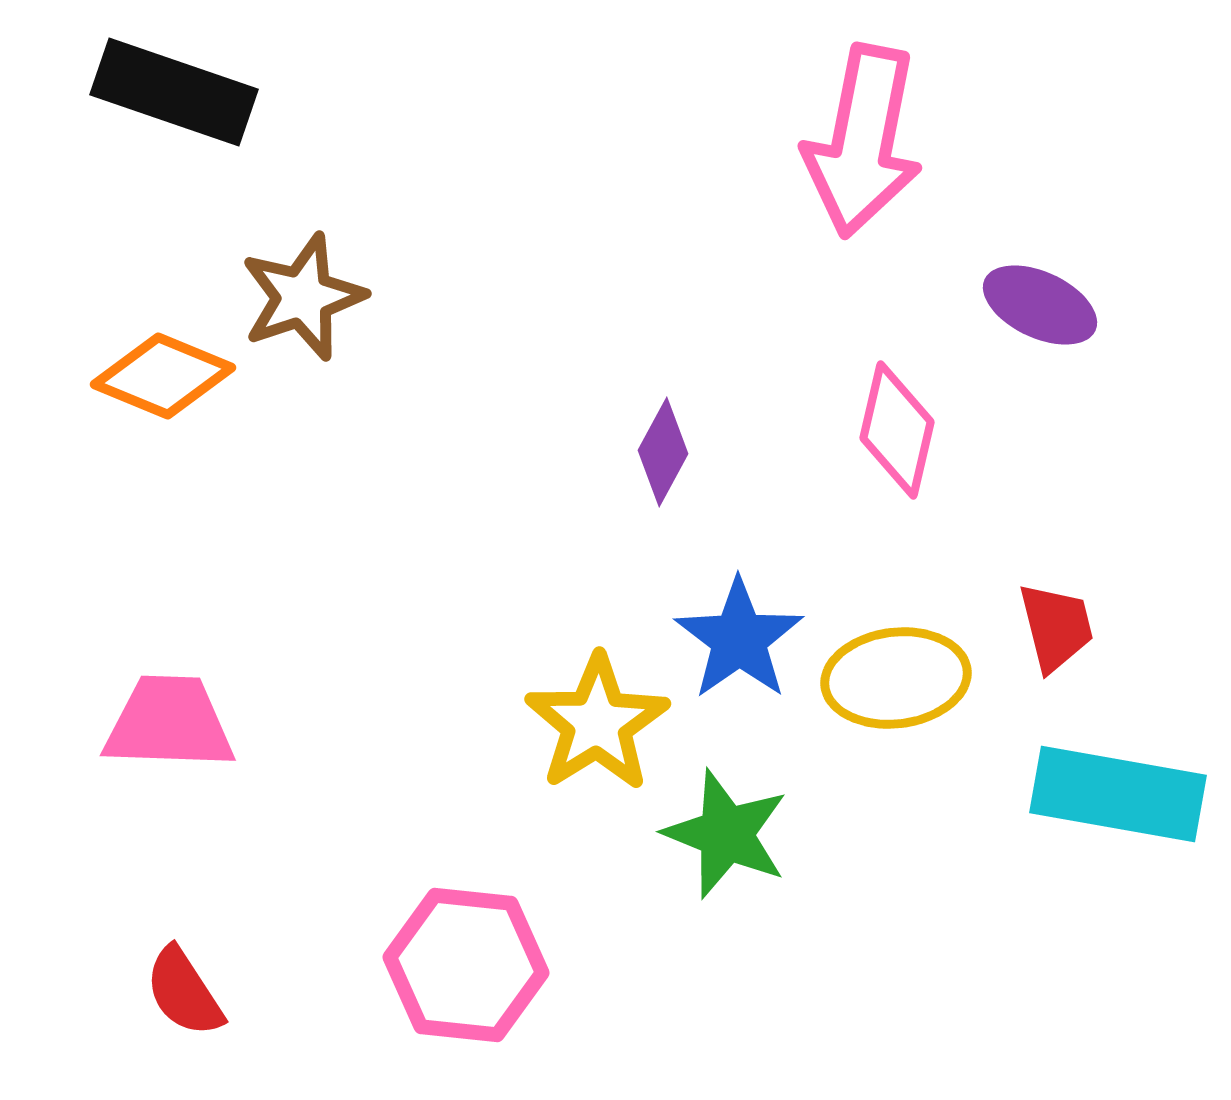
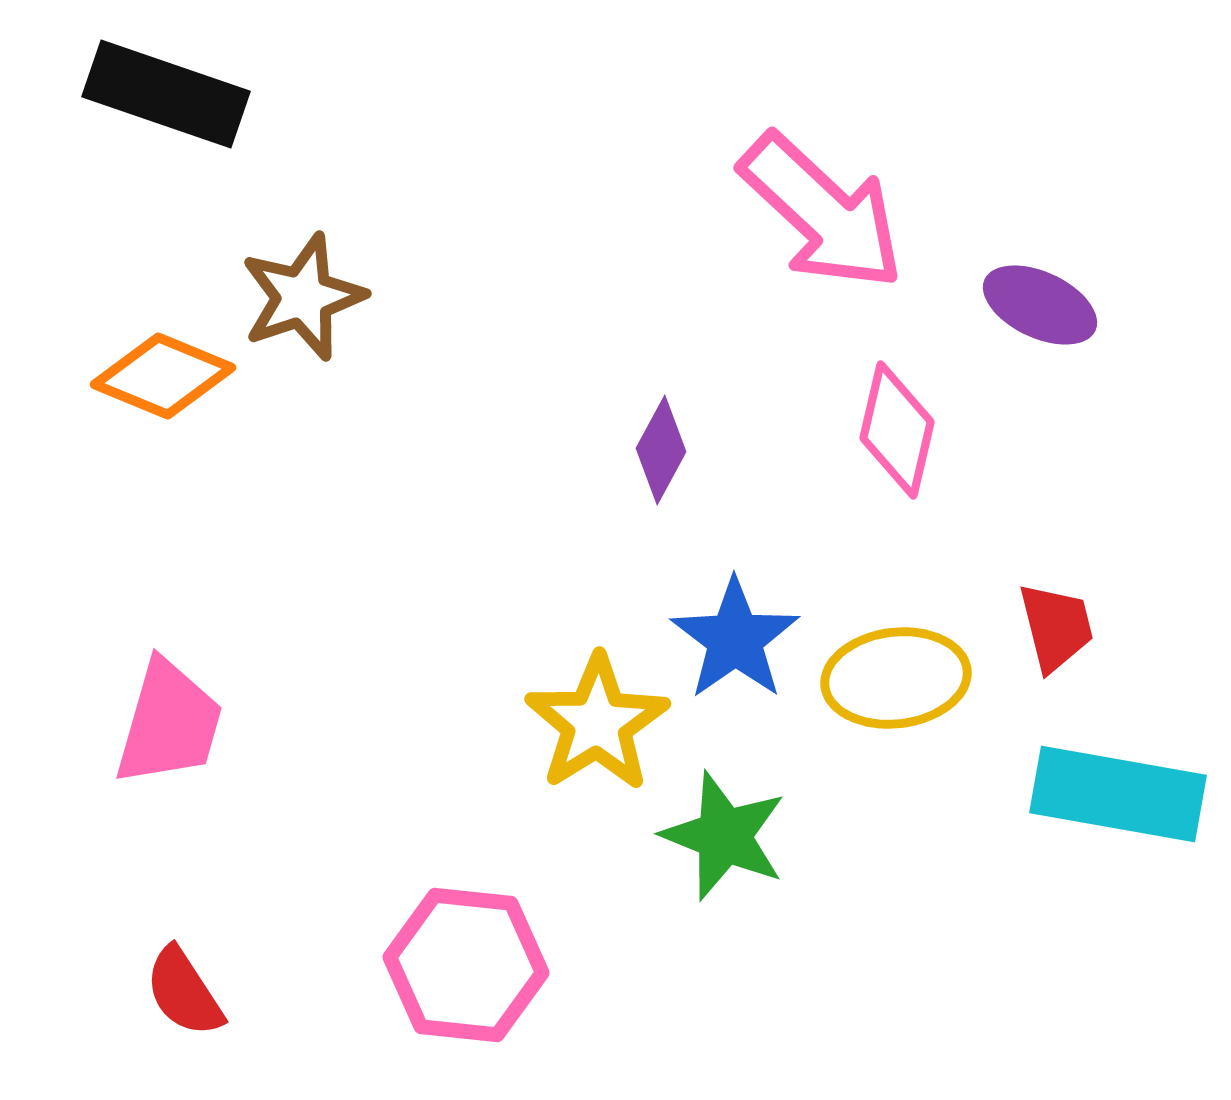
black rectangle: moved 8 px left, 2 px down
pink arrow: moved 41 px left, 71 px down; rotated 58 degrees counterclockwise
purple diamond: moved 2 px left, 2 px up
blue star: moved 4 px left
pink trapezoid: rotated 104 degrees clockwise
green star: moved 2 px left, 2 px down
